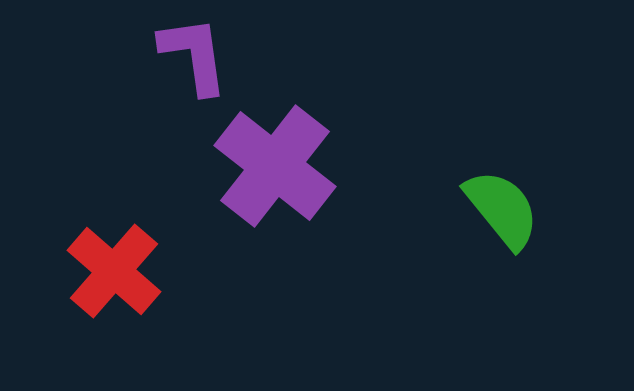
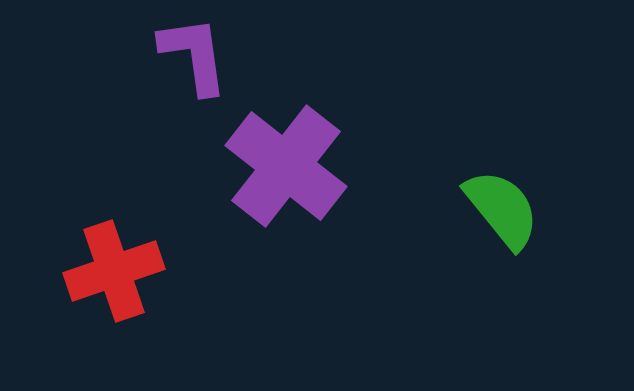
purple cross: moved 11 px right
red cross: rotated 30 degrees clockwise
